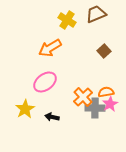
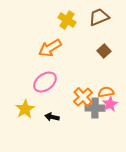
brown trapezoid: moved 3 px right, 3 px down
